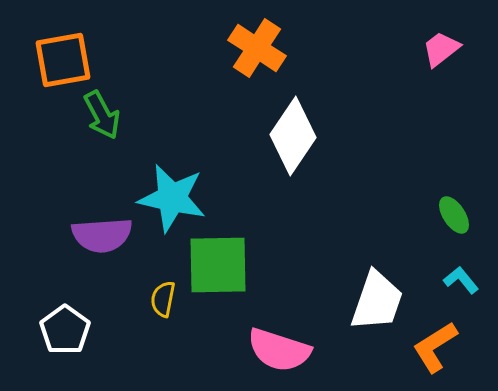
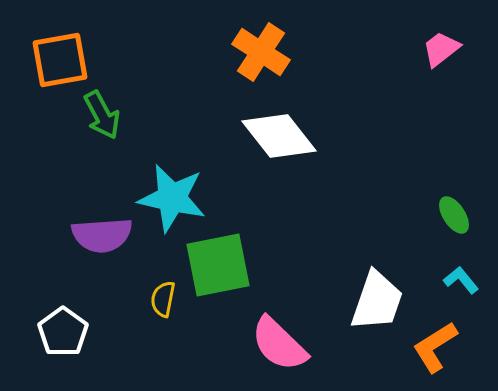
orange cross: moved 4 px right, 4 px down
orange square: moved 3 px left
white diamond: moved 14 px left; rotated 72 degrees counterclockwise
green square: rotated 10 degrees counterclockwise
white pentagon: moved 2 px left, 2 px down
pink semicircle: moved 6 px up; rotated 26 degrees clockwise
